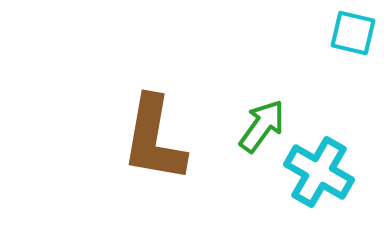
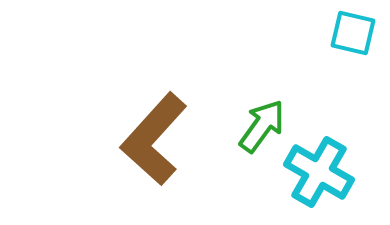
brown L-shape: rotated 32 degrees clockwise
